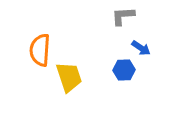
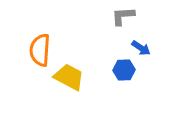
yellow trapezoid: rotated 44 degrees counterclockwise
